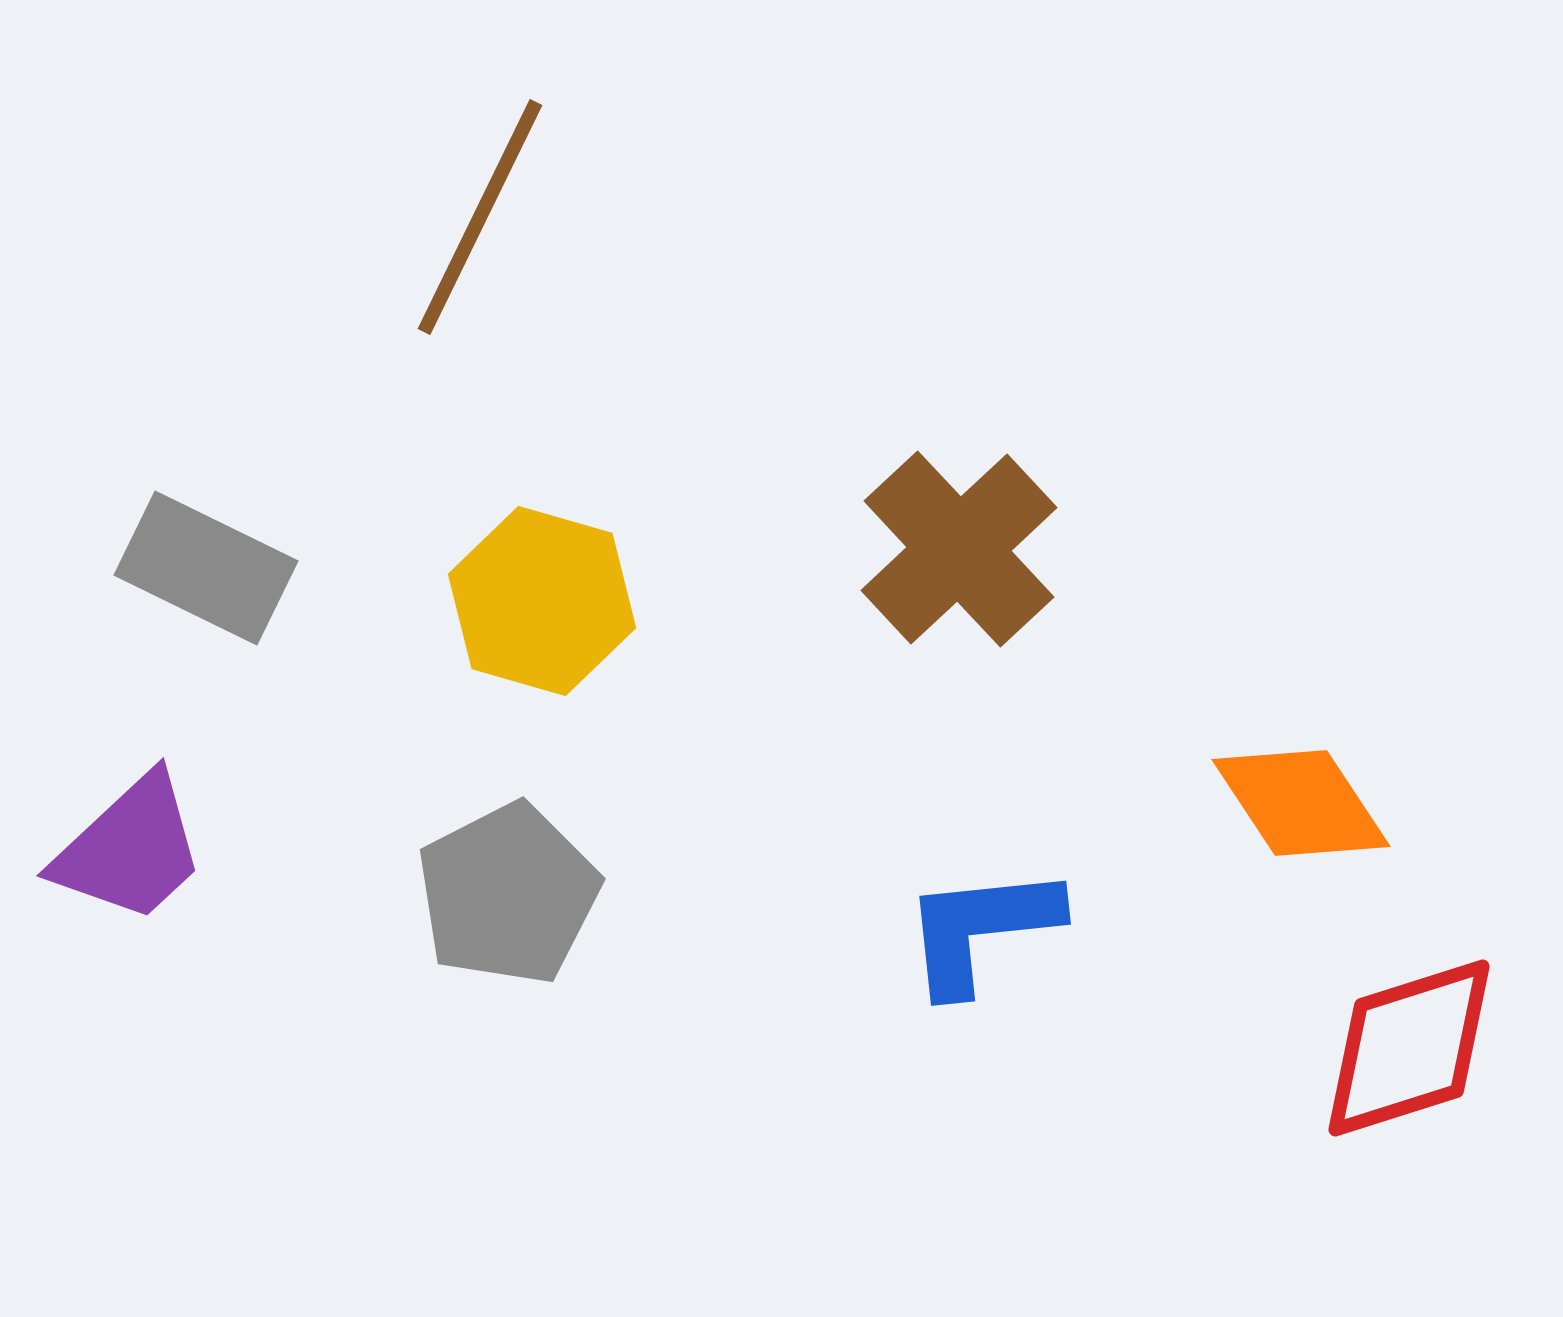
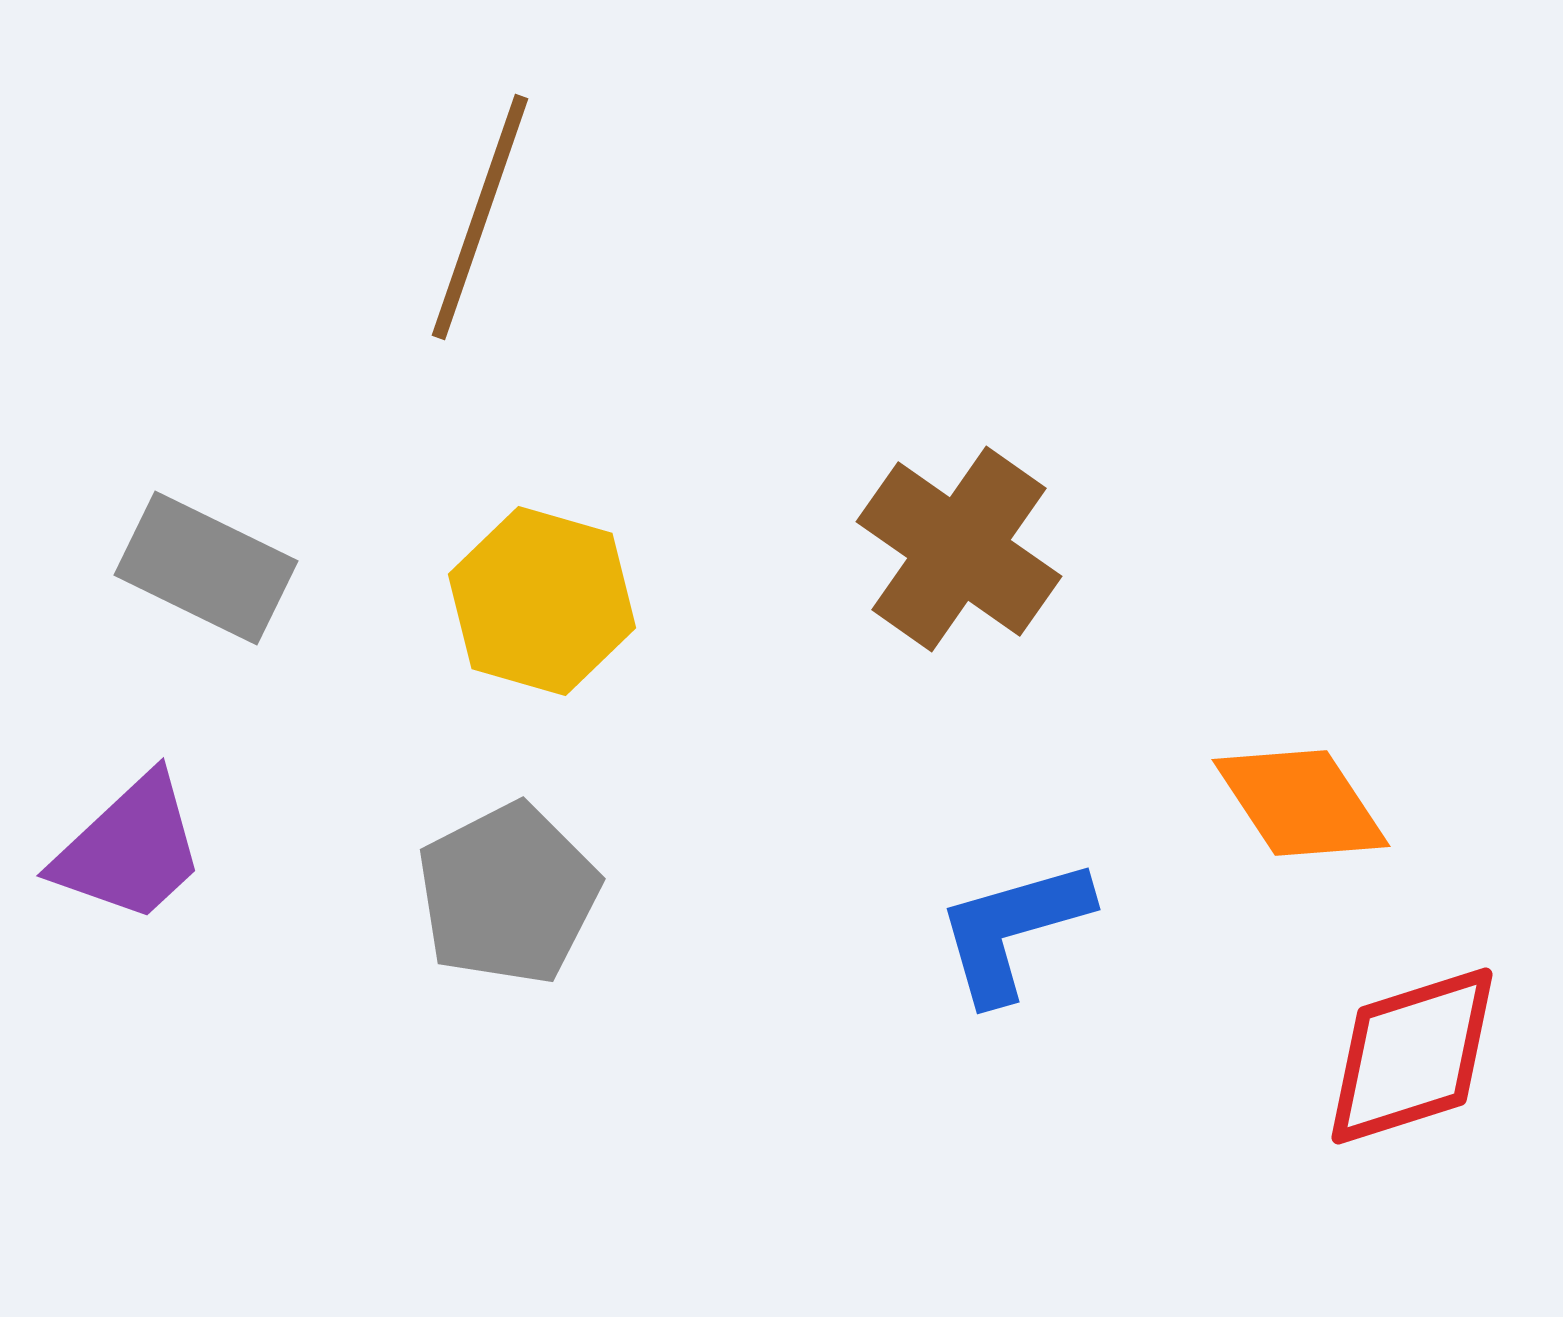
brown line: rotated 7 degrees counterclockwise
brown cross: rotated 12 degrees counterclockwise
blue L-shape: moved 32 px right, 1 px down; rotated 10 degrees counterclockwise
red diamond: moved 3 px right, 8 px down
